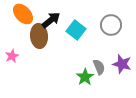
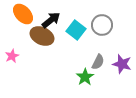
gray circle: moved 9 px left
brown ellipse: moved 3 px right; rotated 60 degrees counterclockwise
gray semicircle: moved 1 px left, 5 px up; rotated 49 degrees clockwise
